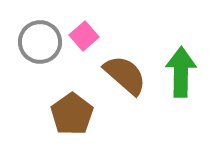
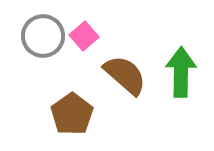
gray circle: moved 3 px right, 6 px up
